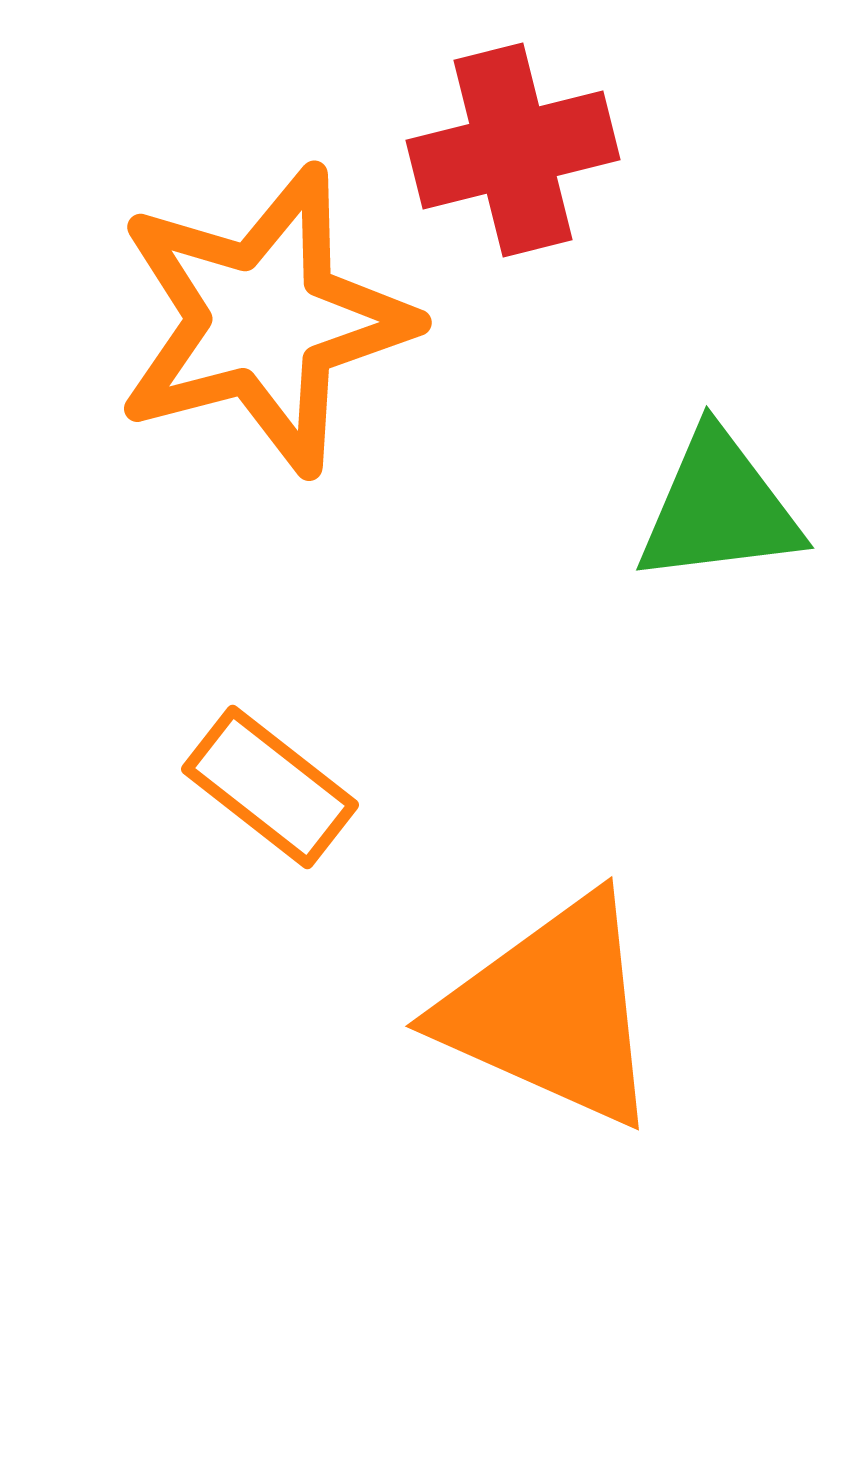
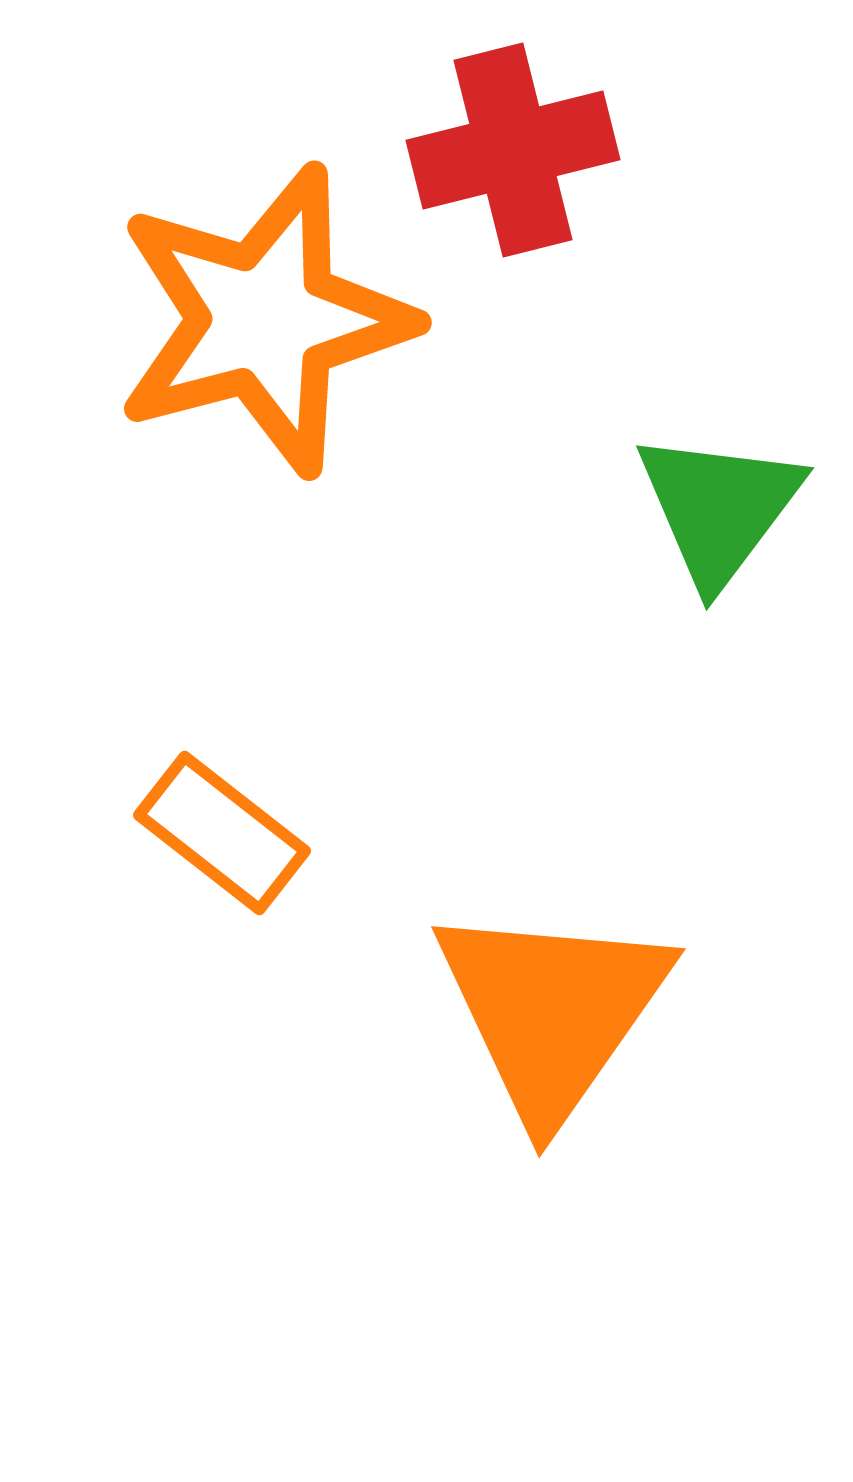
green triangle: rotated 46 degrees counterclockwise
orange rectangle: moved 48 px left, 46 px down
orange triangle: rotated 41 degrees clockwise
